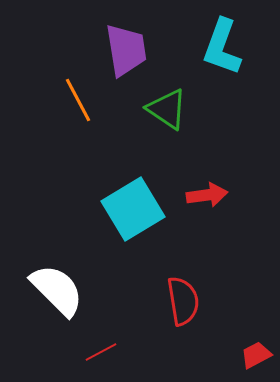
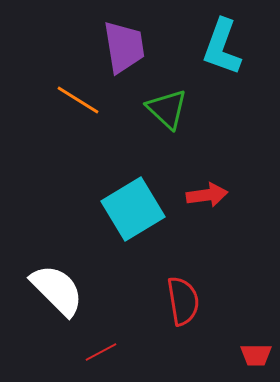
purple trapezoid: moved 2 px left, 3 px up
orange line: rotated 30 degrees counterclockwise
green triangle: rotated 9 degrees clockwise
red trapezoid: rotated 152 degrees counterclockwise
